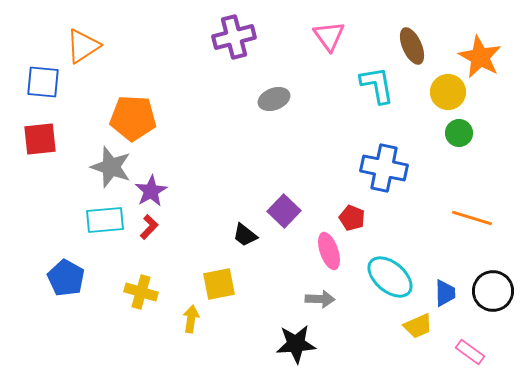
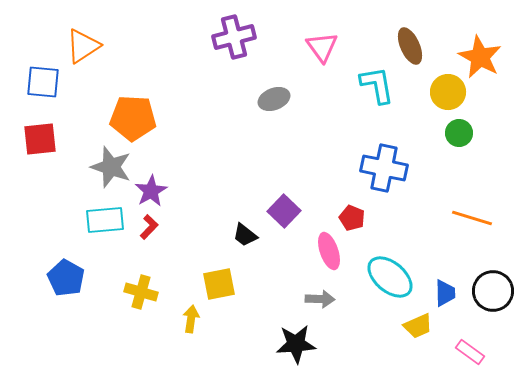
pink triangle: moved 7 px left, 11 px down
brown ellipse: moved 2 px left
